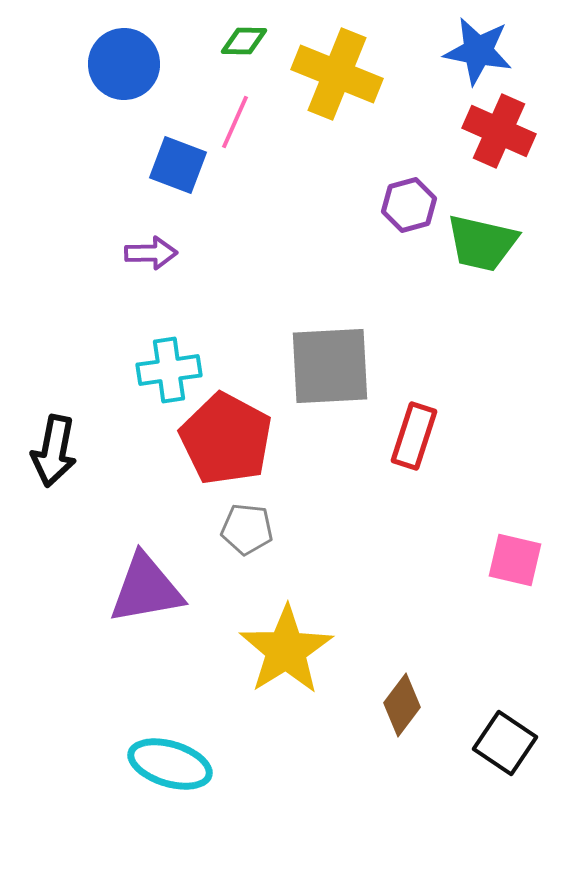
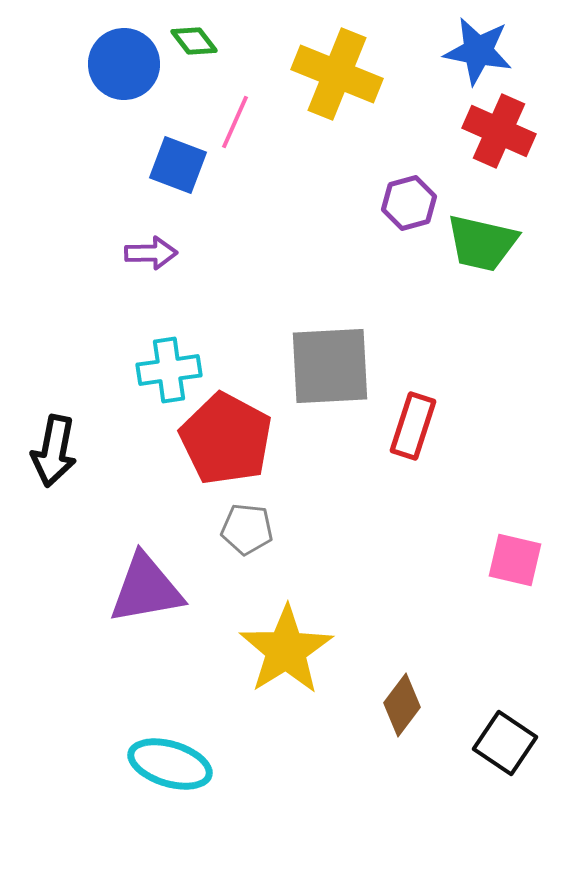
green diamond: moved 50 px left; rotated 51 degrees clockwise
purple hexagon: moved 2 px up
red rectangle: moved 1 px left, 10 px up
